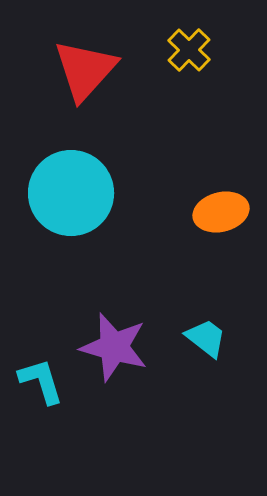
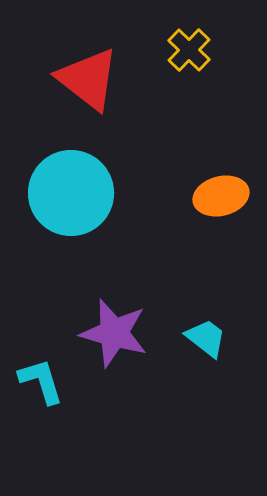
red triangle: moved 3 px right, 9 px down; rotated 34 degrees counterclockwise
orange ellipse: moved 16 px up
purple star: moved 14 px up
